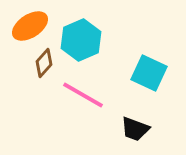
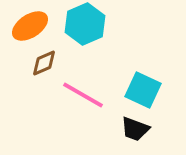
cyan hexagon: moved 4 px right, 16 px up
brown diamond: rotated 24 degrees clockwise
cyan square: moved 6 px left, 17 px down
